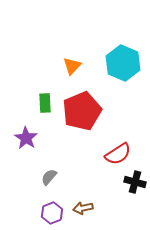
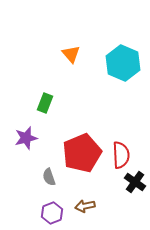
orange triangle: moved 1 px left, 12 px up; rotated 24 degrees counterclockwise
green rectangle: rotated 24 degrees clockwise
red pentagon: moved 42 px down
purple star: rotated 25 degrees clockwise
red semicircle: moved 3 px right, 1 px down; rotated 60 degrees counterclockwise
gray semicircle: rotated 60 degrees counterclockwise
black cross: rotated 20 degrees clockwise
brown arrow: moved 2 px right, 2 px up
